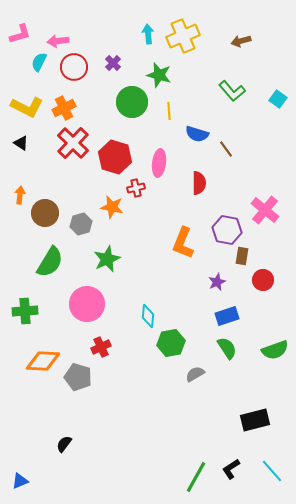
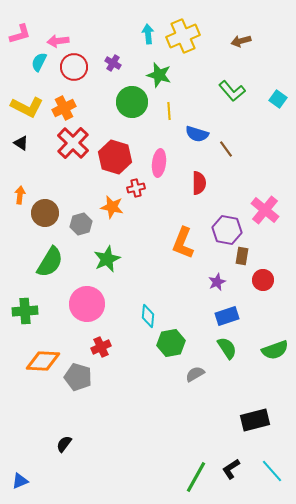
purple cross at (113, 63): rotated 14 degrees counterclockwise
